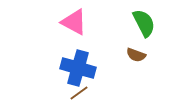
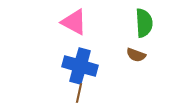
green semicircle: rotated 24 degrees clockwise
blue cross: moved 2 px right, 2 px up
brown line: rotated 42 degrees counterclockwise
